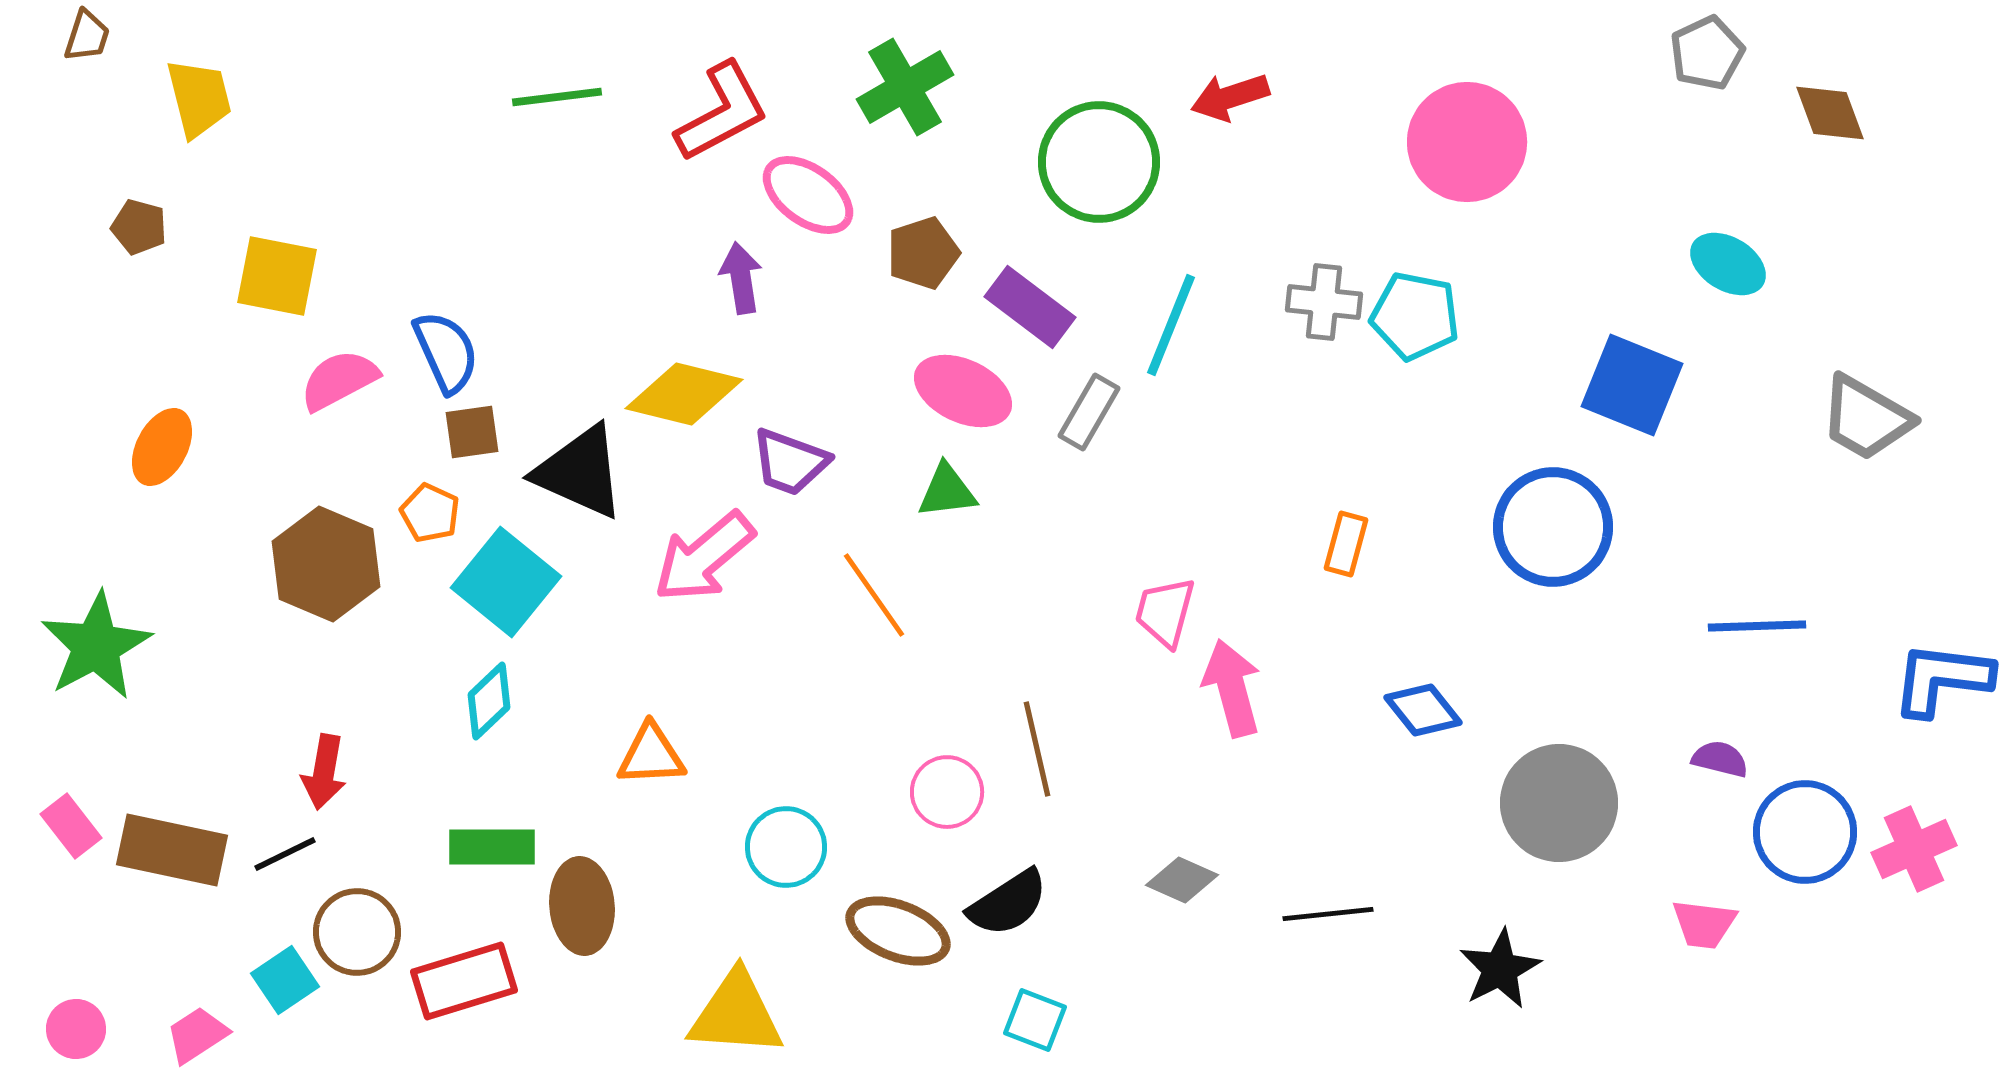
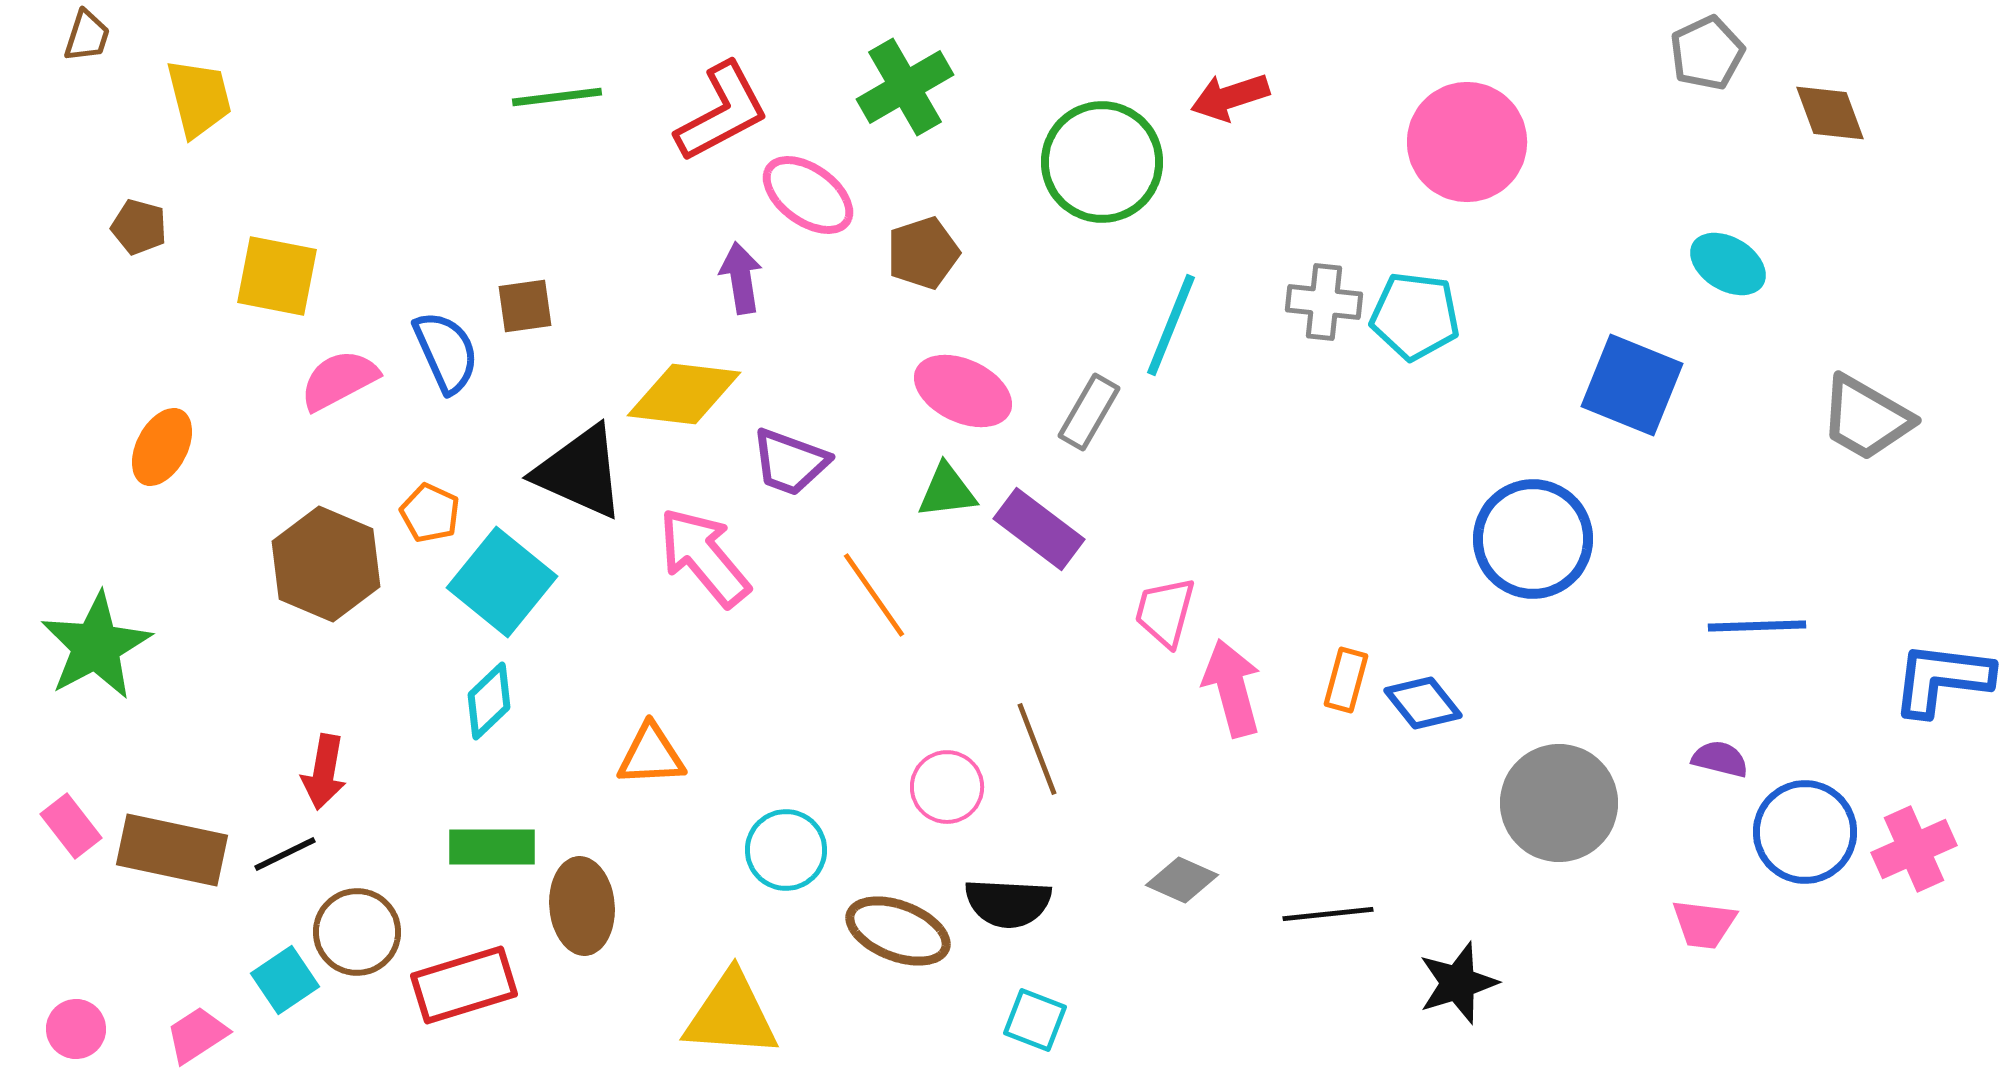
green circle at (1099, 162): moved 3 px right
purple rectangle at (1030, 307): moved 9 px right, 222 px down
cyan pentagon at (1415, 316): rotated 4 degrees counterclockwise
yellow diamond at (684, 394): rotated 7 degrees counterclockwise
brown square at (472, 432): moved 53 px right, 126 px up
blue circle at (1553, 527): moved 20 px left, 12 px down
orange rectangle at (1346, 544): moved 136 px down
pink arrow at (704, 557): rotated 90 degrees clockwise
cyan square at (506, 582): moved 4 px left
blue diamond at (1423, 710): moved 7 px up
brown line at (1037, 749): rotated 8 degrees counterclockwise
pink circle at (947, 792): moved 5 px up
cyan circle at (786, 847): moved 3 px down
black semicircle at (1008, 903): rotated 36 degrees clockwise
black star at (1500, 969): moved 42 px left, 14 px down; rotated 10 degrees clockwise
red rectangle at (464, 981): moved 4 px down
yellow triangle at (736, 1014): moved 5 px left, 1 px down
